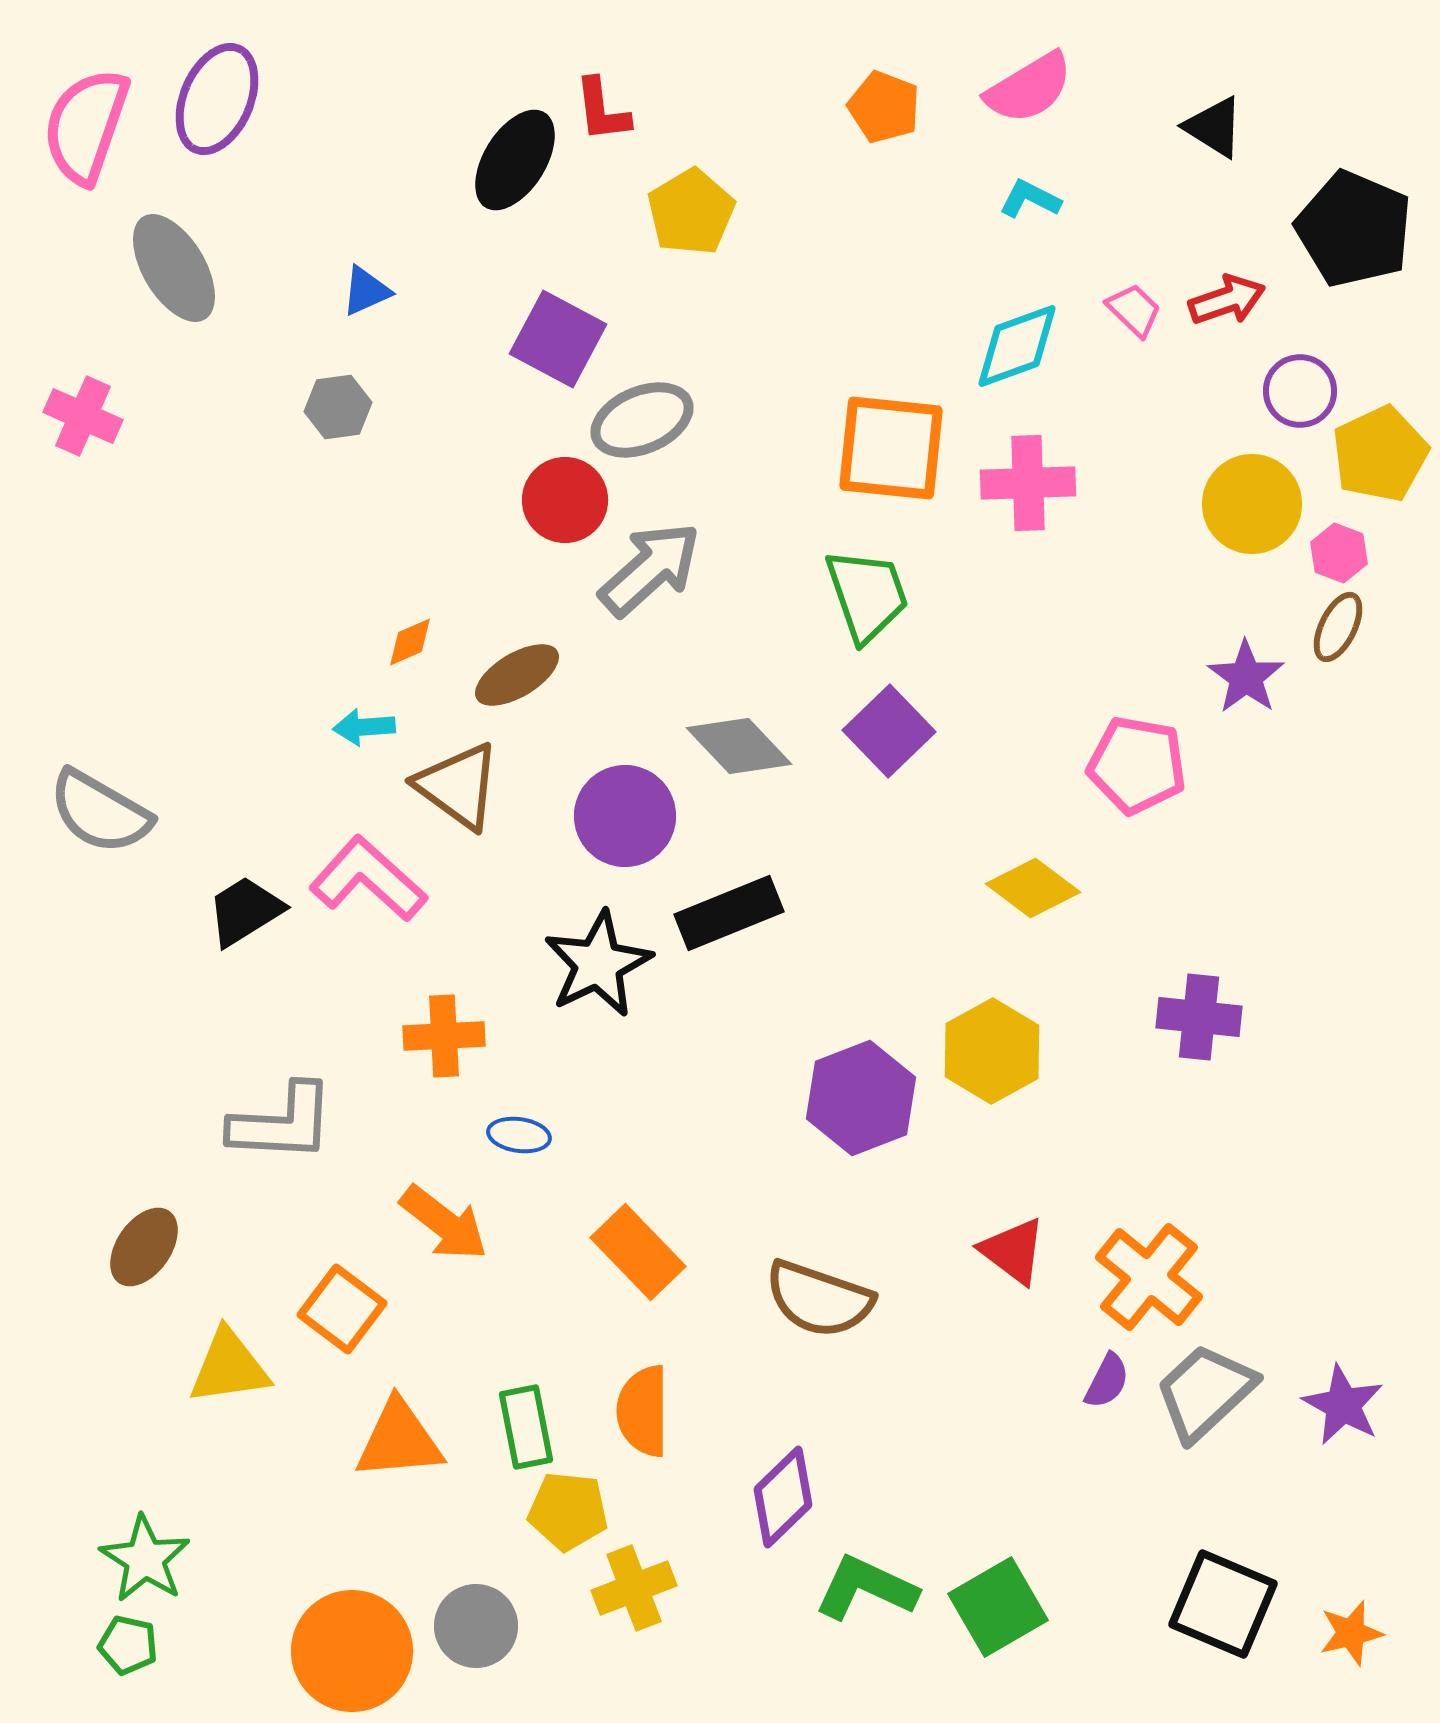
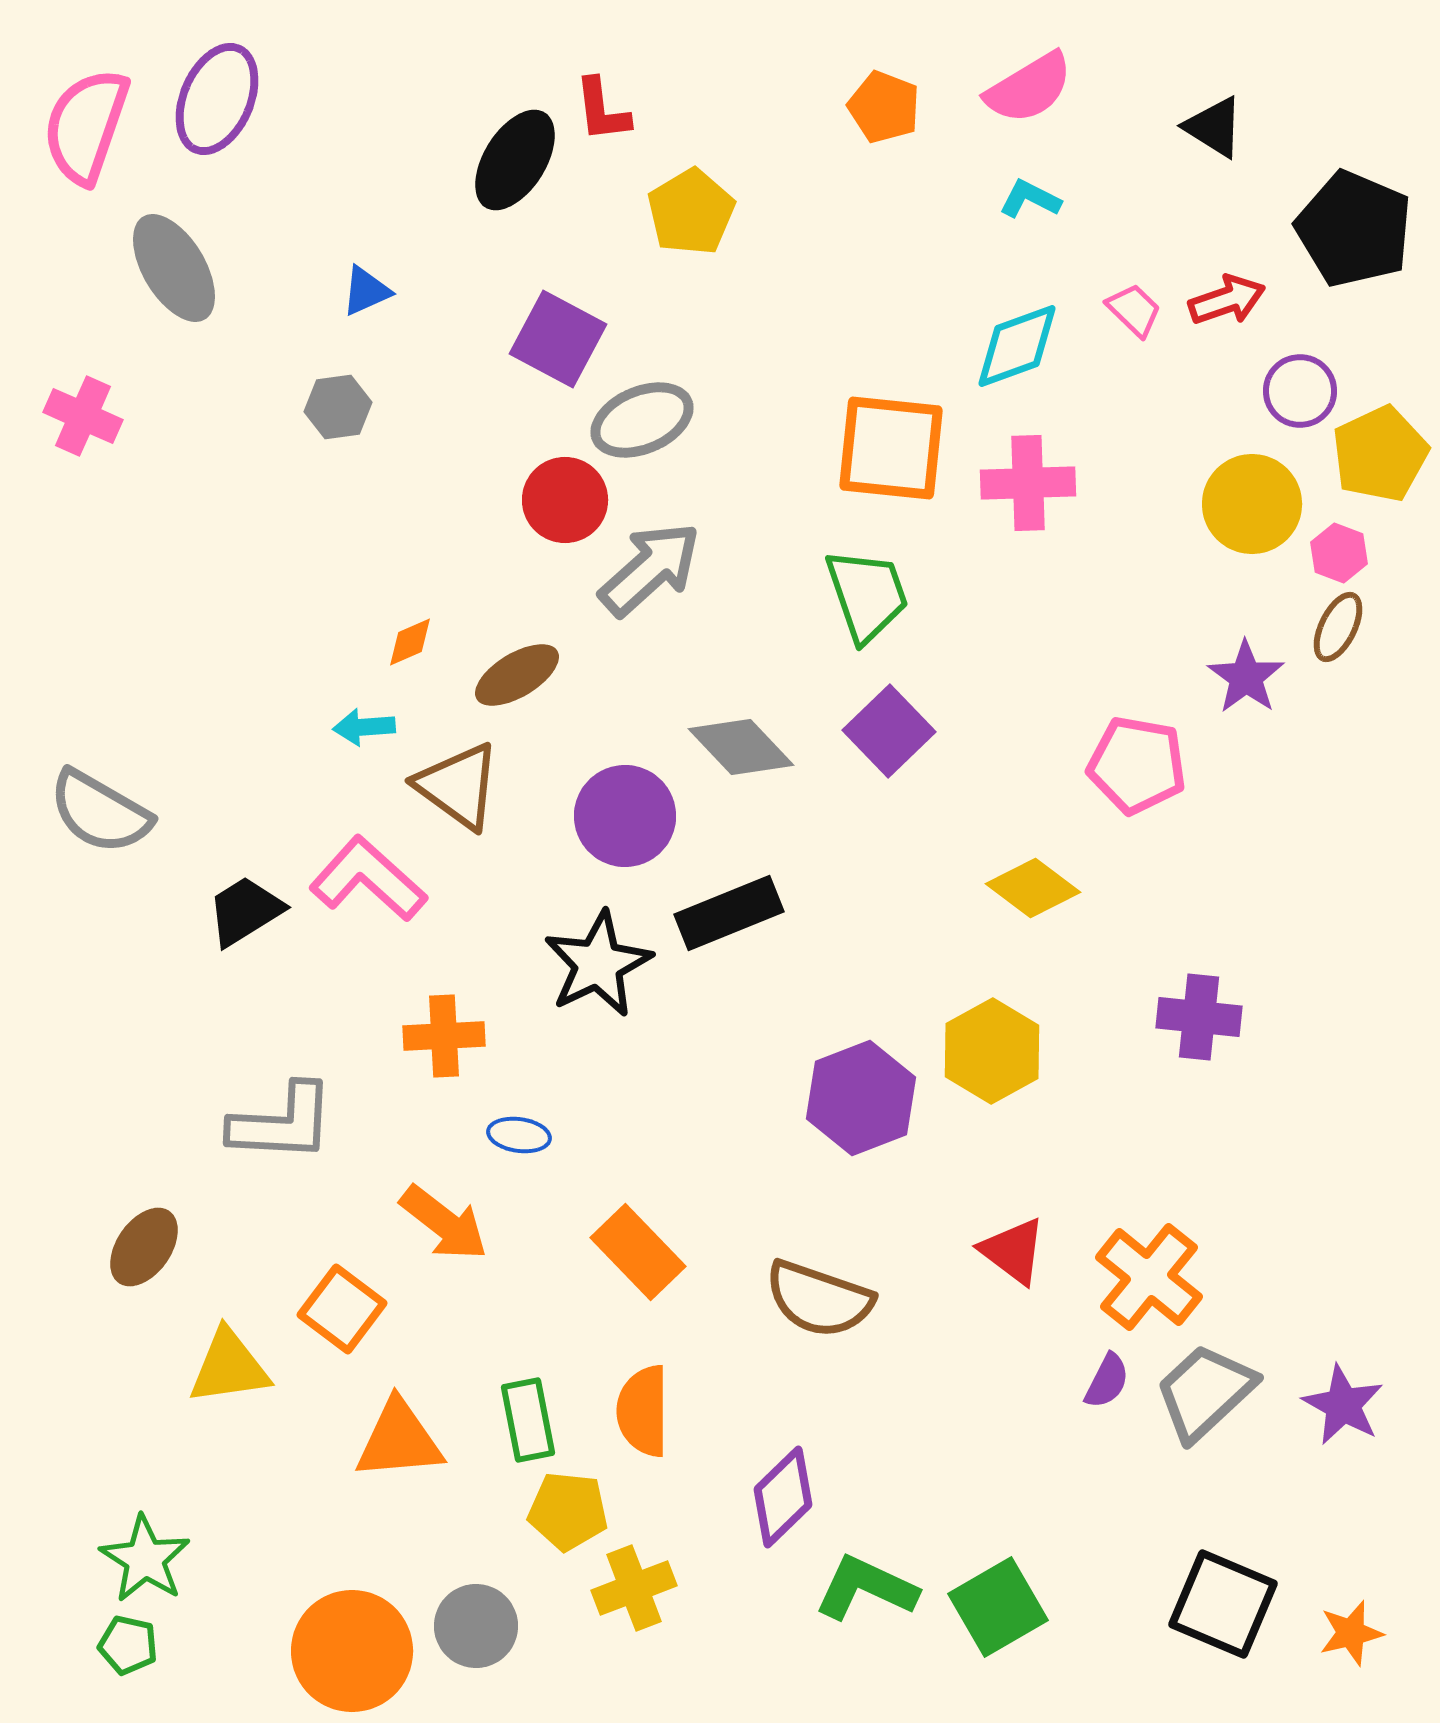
gray diamond at (739, 746): moved 2 px right, 1 px down
green rectangle at (526, 1427): moved 2 px right, 7 px up
